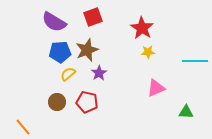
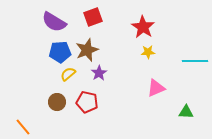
red star: moved 1 px right, 1 px up
